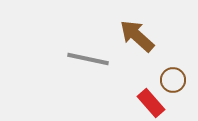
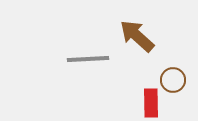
gray line: rotated 15 degrees counterclockwise
red rectangle: rotated 40 degrees clockwise
